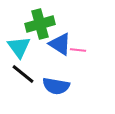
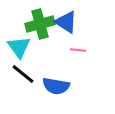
blue triangle: moved 6 px right, 22 px up
